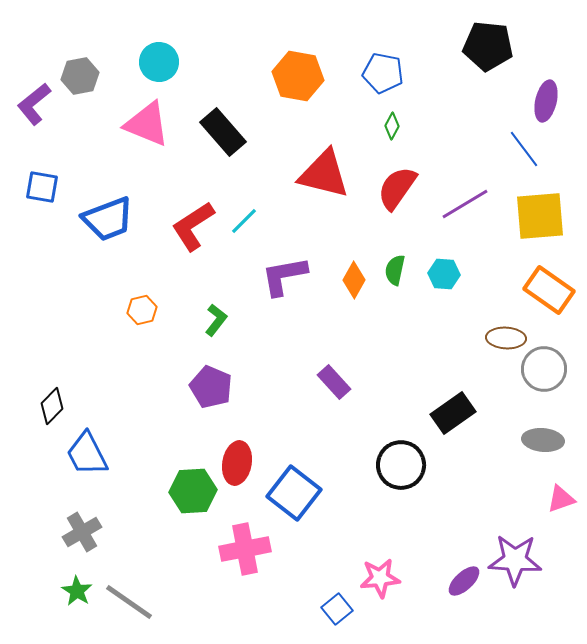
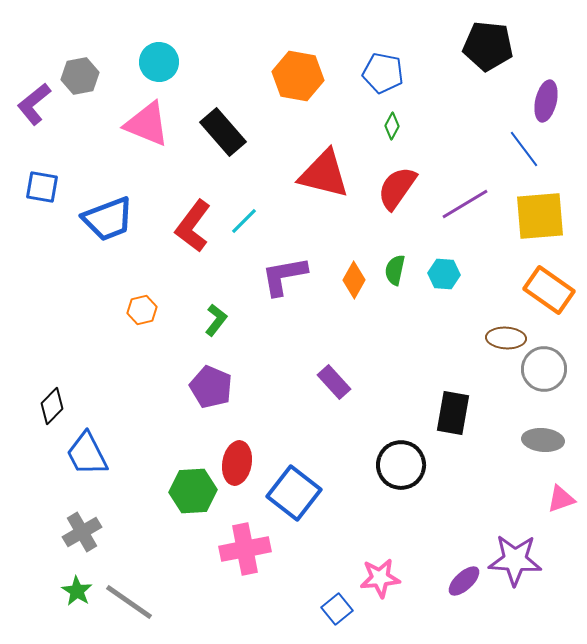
red L-shape at (193, 226): rotated 20 degrees counterclockwise
black rectangle at (453, 413): rotated 45 degrees counterclockwise
